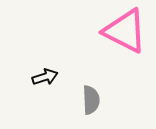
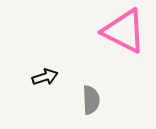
pink triangle: moved 1 px left
